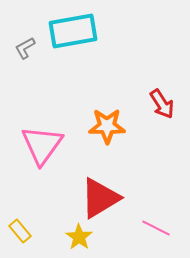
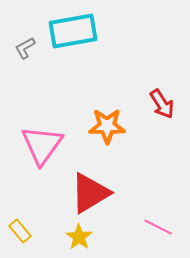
red triangle: moved 10 px left, 5 px up
pink line: moved 2 px right, 1 px up
